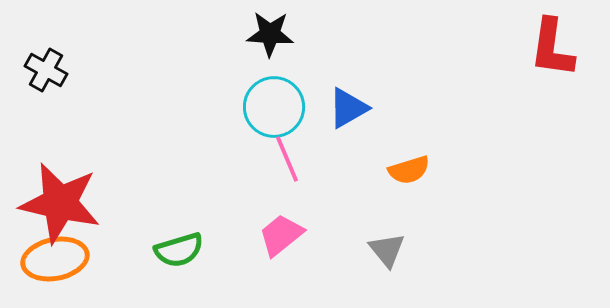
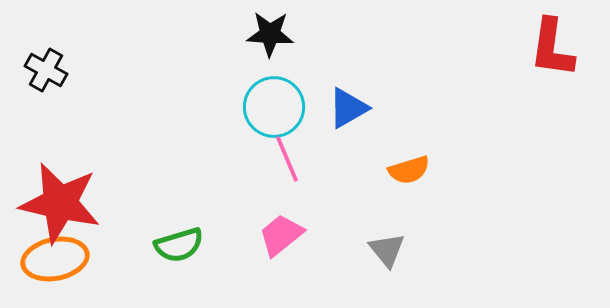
green semicircle: moved 5 px up
